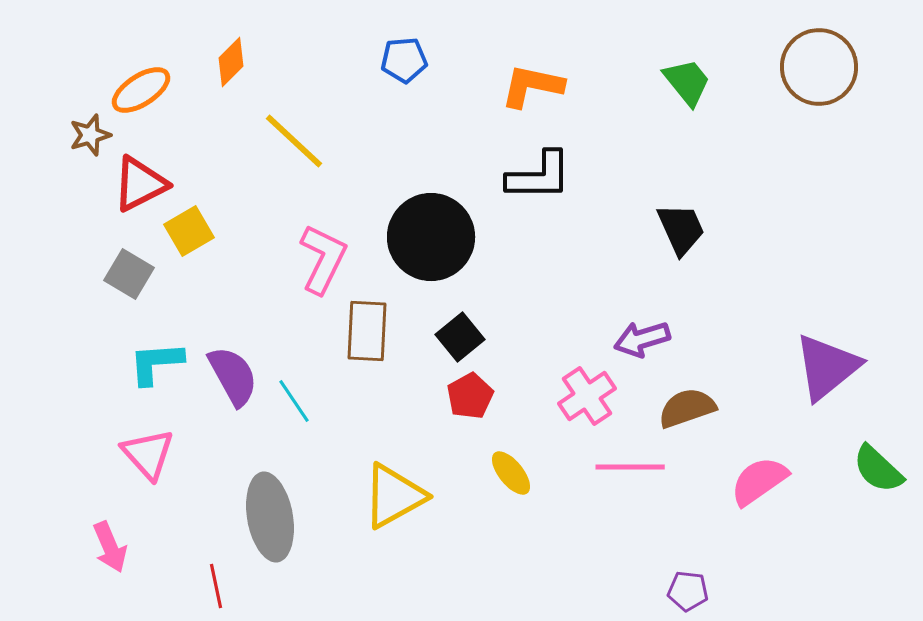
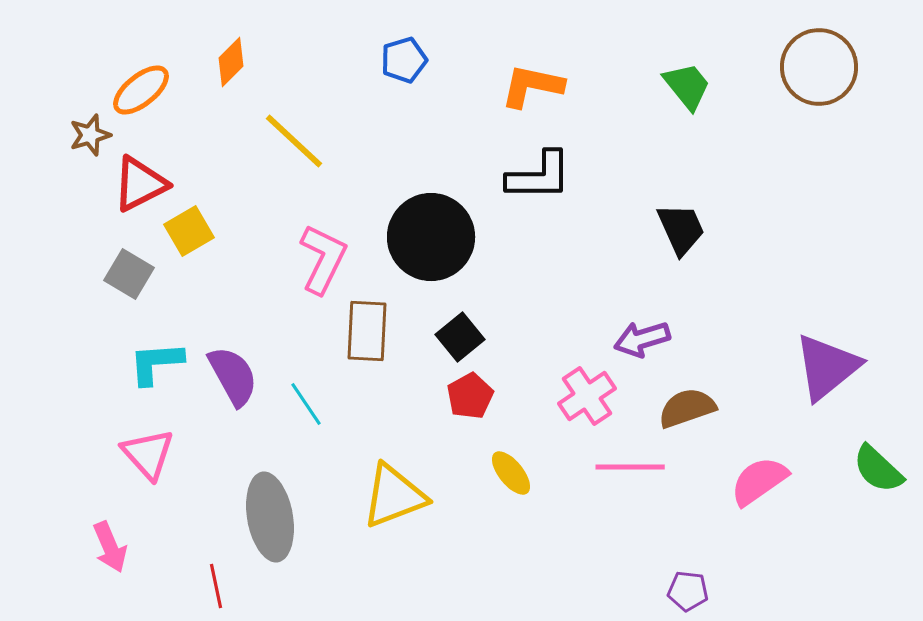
blue pentagon: rotated 12 degrees counterclockwise
green trapezoid: moved 4 px down
orange ellipse: rotated 6 degrees counterclockwise
cyan line: moved 12 px right, 3 px down
yellow triangle: rotated 8 degrees clockwise
